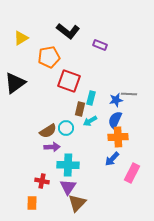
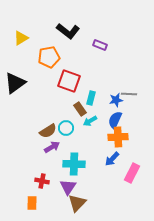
brown rectangle: rotated 48 degrees counterclockwise
purple arrow: rotated 28 degrees counterclockwise
cyan cross: moved 6 px right, 1 px up
